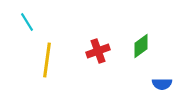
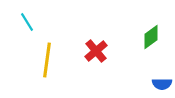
green diamond: moved 10 px right, 9 px up
red cross: moved 2 px left; rotated 20 degrees counterclockwise
